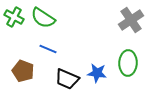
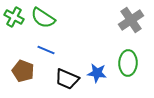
blue line: moved 2 px left, 1 px down
